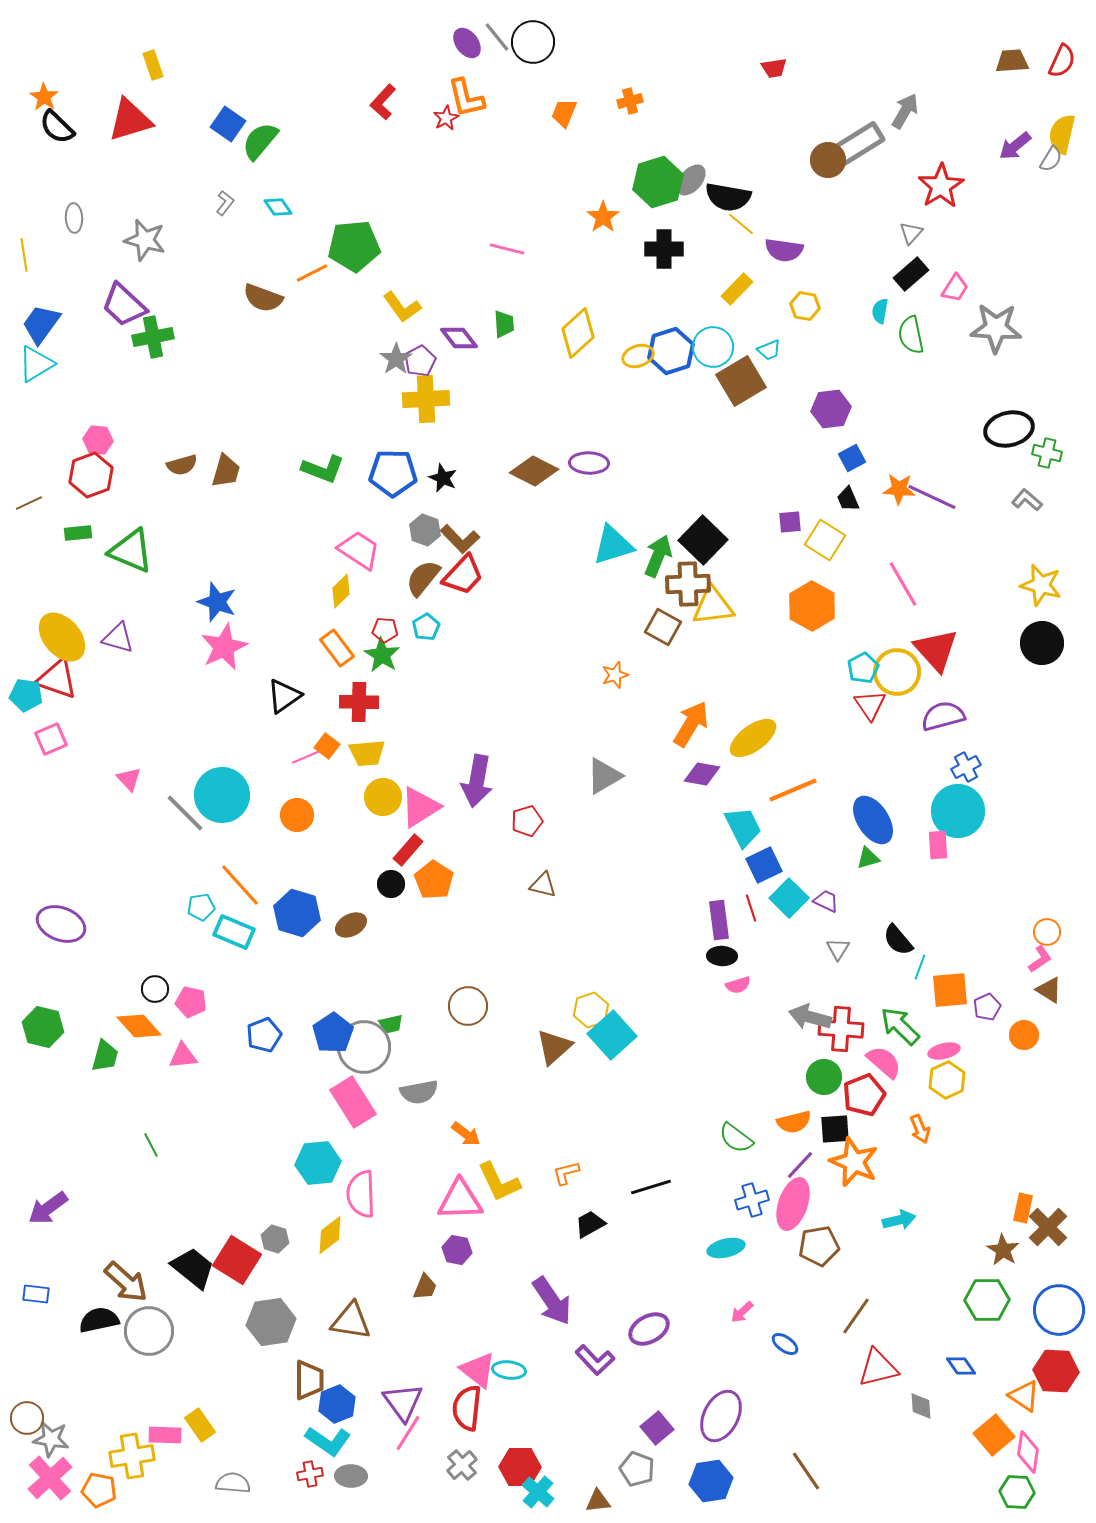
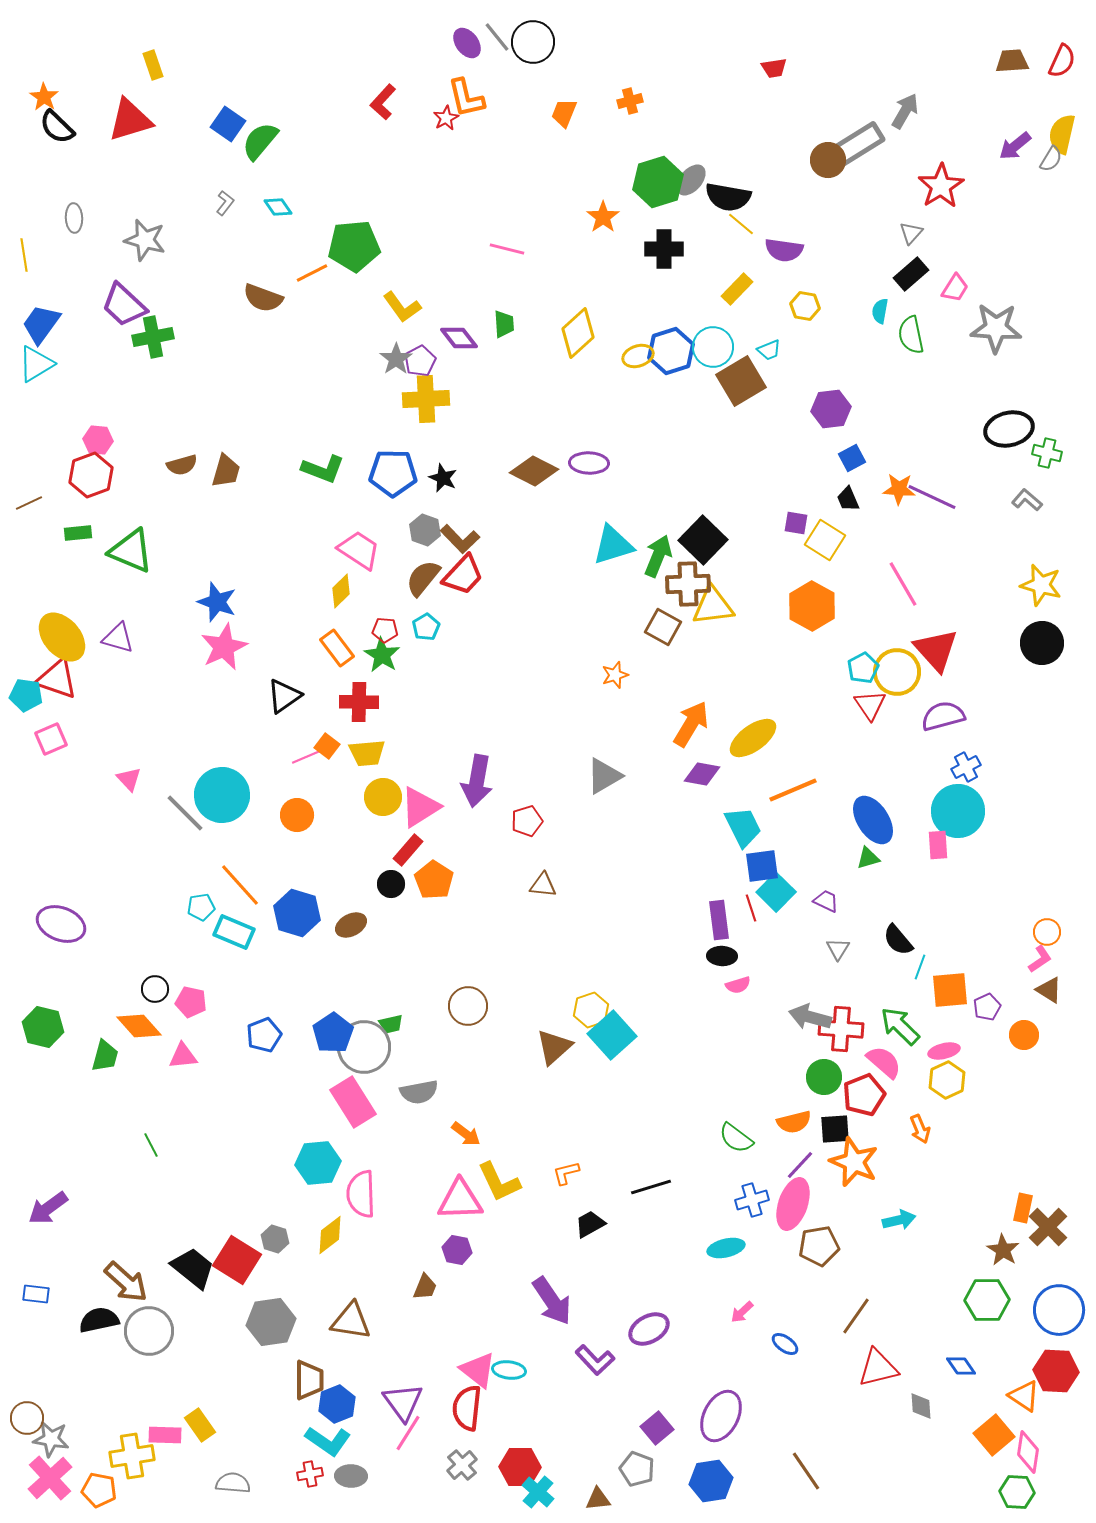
purple square at (790, 522): moved 6 px right, 1 px down; rotated 15 degrees clockwise
blue square at (764, 865): moved 2 px left, 1 px down; rotated 18 degrees clockwise
brown triangle at (543, 885): rotated 8 degrees counterclockwise
cyan square at (789, 898): moved 13 px left, 6 px up
brown triangle at (598, 1501): moved 2 px up
